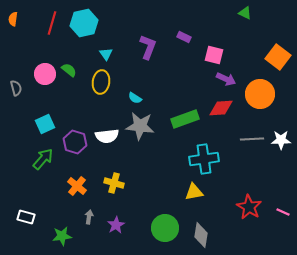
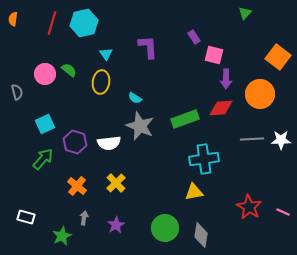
green triangle: rotated 48 degrees clockwise
purple rectangle: moved 10 px right; rotated 32 degrees clockwise
purple L-shape: rotated 25 degrees counterclockwise
purple arrow: rotated 66 degrees clockwise
gray semicircle: moved 1 px right, 4 px down
gray star: rotated 16 degrees clockwise
white semicircle: moved 2 px right, 7 px down
yellow cross: moved 2 px right; rotated 30 degrees clockwise
gray arrow: moved 5 px left, 1 px down
green star: rotated 18 degrees counterclockwise
